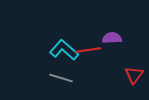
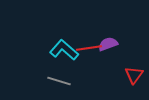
purple semicircle: moved 4 px left, 6 px down; rotated 18 degrees counterclockwise
red line: moved 1 px right, 2 px up
gray line: moved 2 px left, 3 px down
